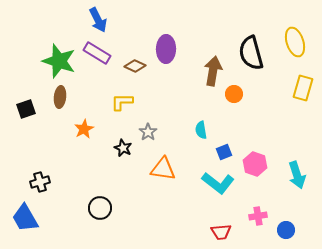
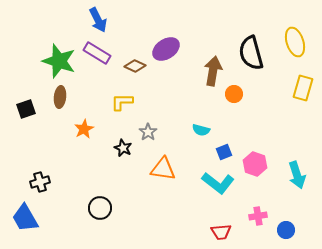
purple ellipse: rotated 56 degrees clockwise
cyan semicircle: rotated 66 degrees counterclockwise
